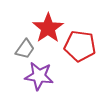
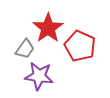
red pentagon: rotated 16 degrees clockwise
